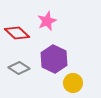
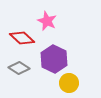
pink star: rotated 24 degrees counterclockwise
red diamond: moved 5 px right, 5 px down
yellow circle: moved 4 px left
